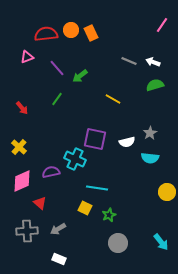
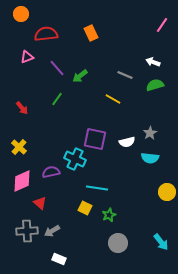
orange circle: moved 50 px left, 16 px up
gray line: moved 4 px left, 14 px down
gray arrow: moved 6 px left, 2 px down
